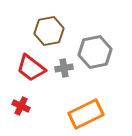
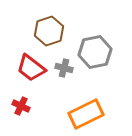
brown hexagon: rotated 8 degrees counterclockwise
gray cross: rotated 24 degrees clockwise
